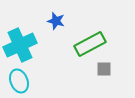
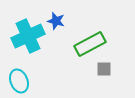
cyan cross: moved 8 px right, 9 px up
